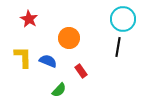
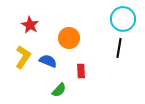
red star: moved 1 px right, 6 px down
black line: moved 1 px right, 1 px down
yellow L-shape: rotated 35 degrees clockwise
red rectangle: rotated 32 degrees clockwise
